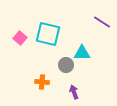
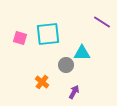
cyan square: rotated 20 degrees counterclockwise
pink square: rotated 24 degrees counterclockwise
orange cross: rotated 32 degrees clockwise
purple arrow: rotated 48 degrees clockwise
